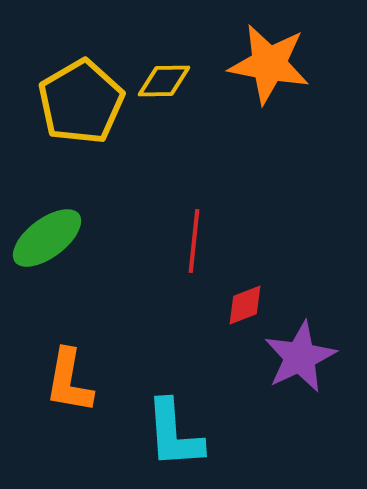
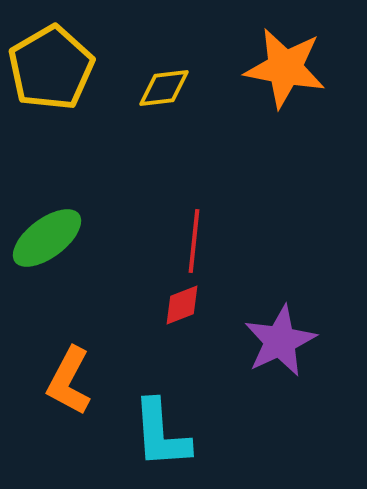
orange star: moved 16 px right, 4 px down
yellow diamond: moved 7 px down; rotated 6 degrees counterclockwise
yellow pentagon: moved 30 px left, 34 px up
red diamond: moved 63 px left
purple star: moved 20 px left, 16 px up
orange L-shape: rotated 18 degrees clockwise
cyan L-shape: moved 13 px left
